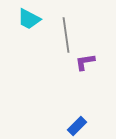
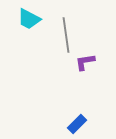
blue rectangle: moved 2 px up
